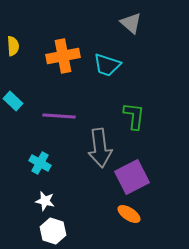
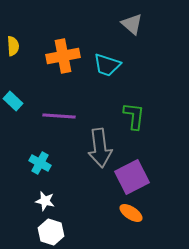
gray triangle: moved 1 px right, 1 px down
orange ellipse: moved 2 px right, 1 px up
white hexagon: moved 2 px left, 1 px down
